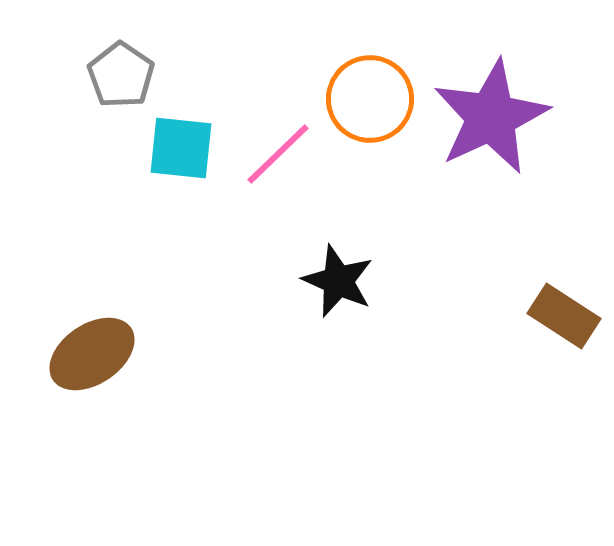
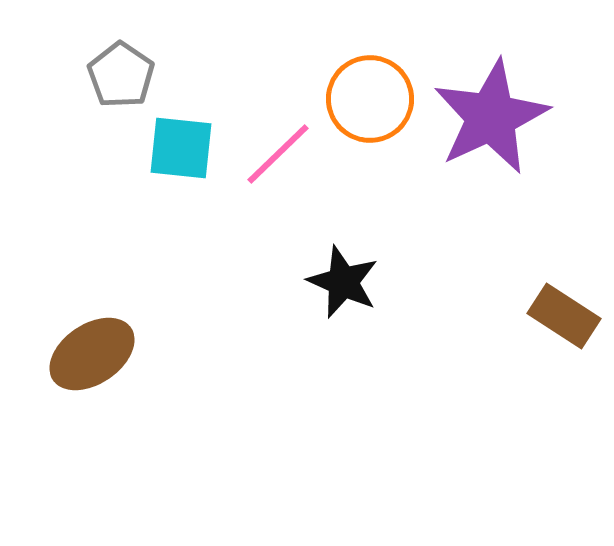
black star: moved 5 px right, 1 px down
